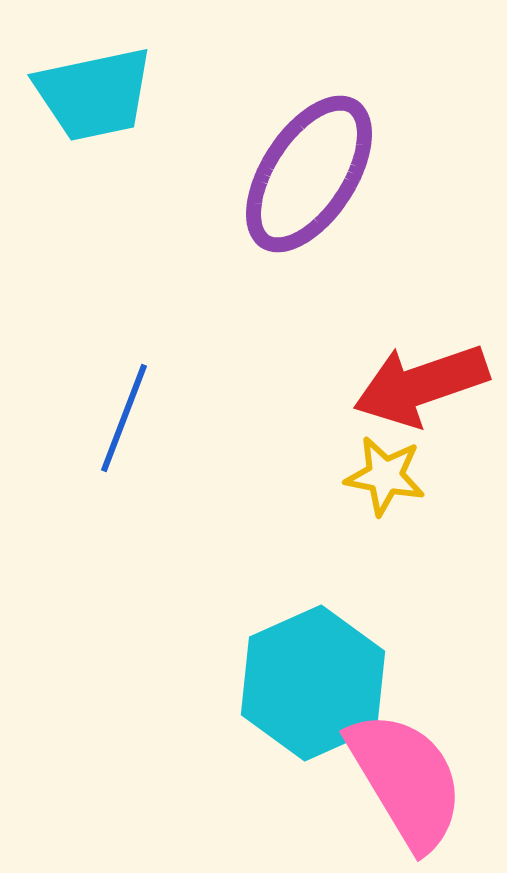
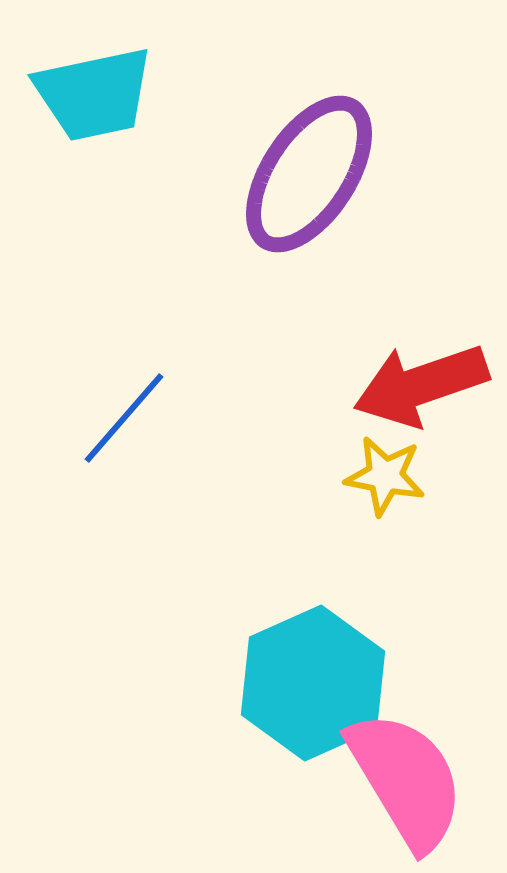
blue line: rotated 20 degrees clockwise
